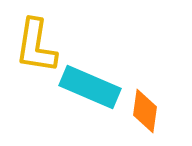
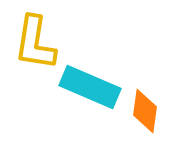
yellow L-shape: moved 1 px left, 3 px up
